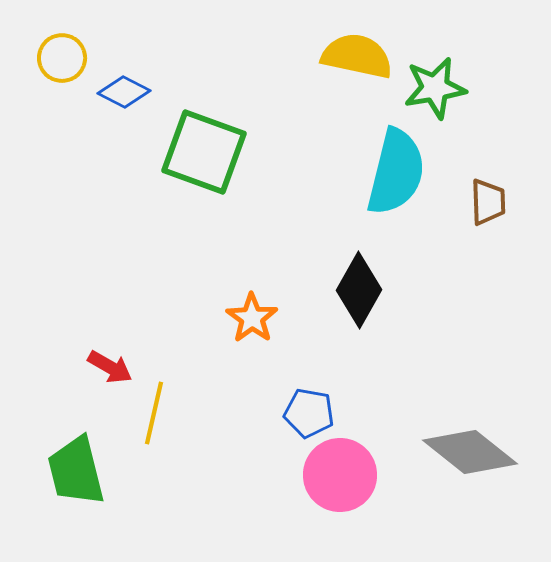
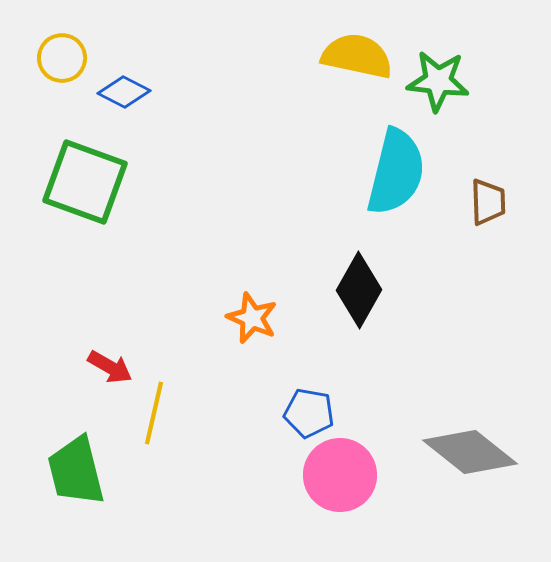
green star: moved 3 px right, 7 px up; rotated 16 degrees clockwise
green square: moved 119 px left, 30 px down
orange star: rotated 12 degrees counterclockwise
